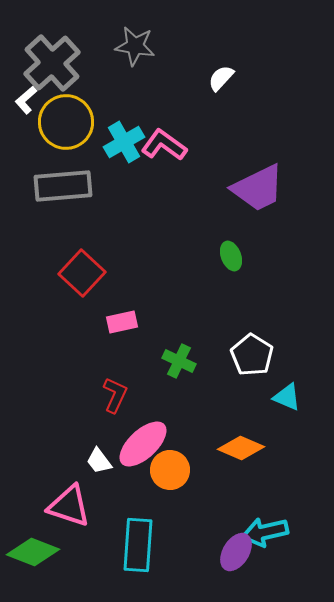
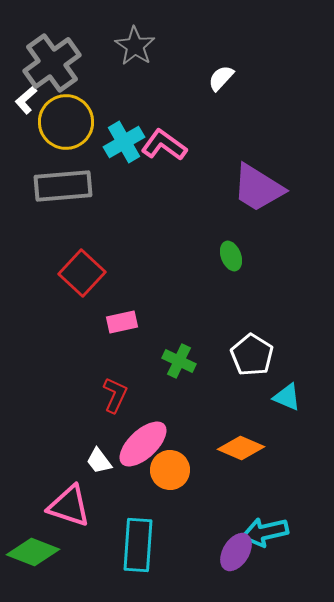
gray star: rotated 24 degrees clockwise
gray cross: rotated 6 degrees clockwise
purple trapezoid: rotated 58 degrees clockwise
